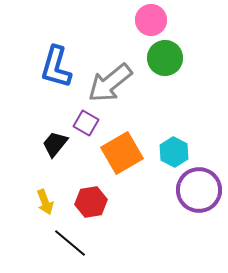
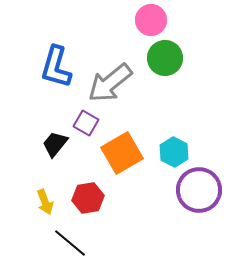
red hexagon: moved 3 px left, 4 px up
